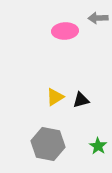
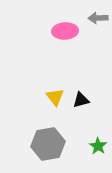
yellow triangle: rotated 36 degrees counterclockwise
gray hexagon: rotated 20 degrees counterclockwise
